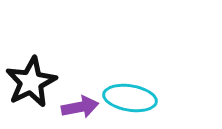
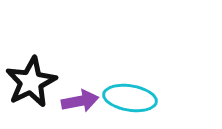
purple arrow: moved 6 px up
